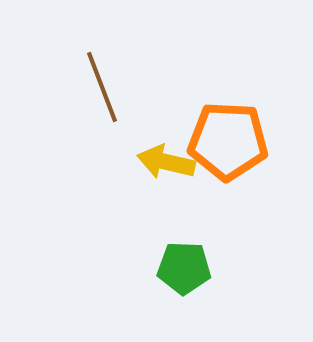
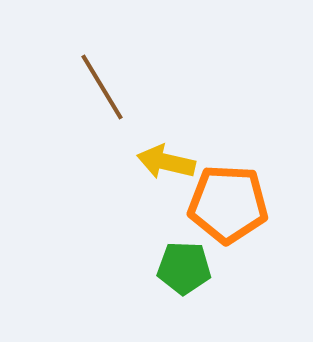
brown line: rotated 10 degrees counterclockwise
orange pentagon: moved 63 px down
